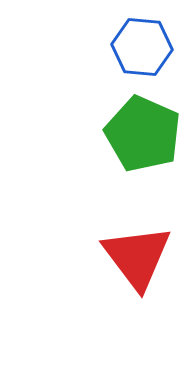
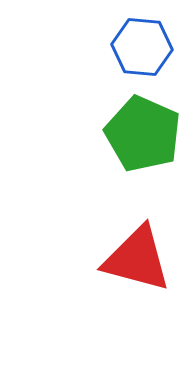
red triangle: moved 2 px down; rotated 38 degrees counterclockwise
